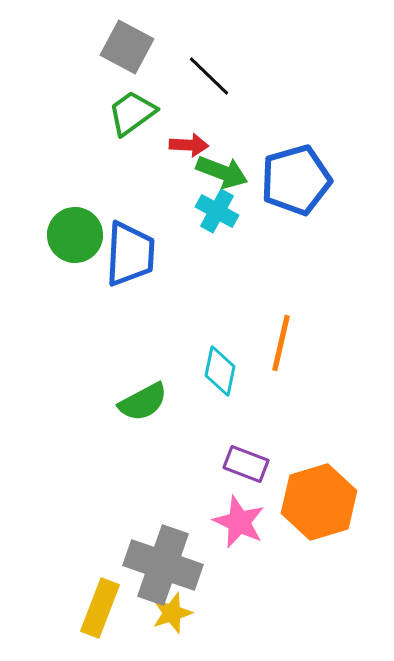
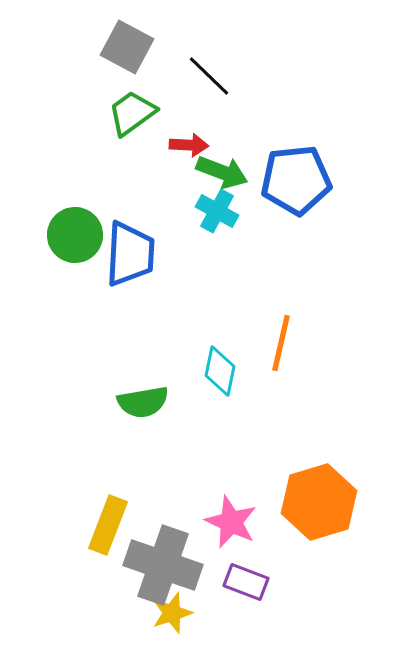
blue pentagon: rotated 10 degrees clockwise
green semicircle: rotated 18 degrees clockwise
purple rectangle: moved 118 px down
pink star: moved 8 px left
yellow rectangle: moved 8 px right, 83 px up
